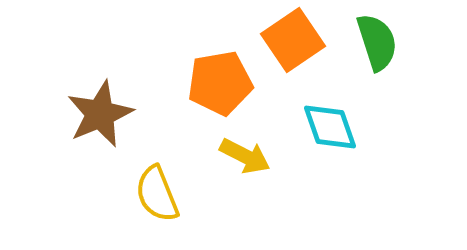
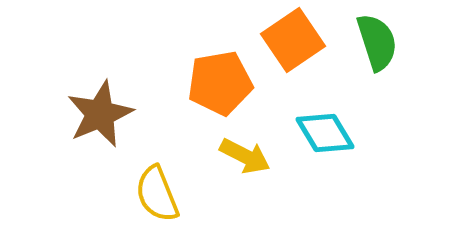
cyan diamond: moved 5 px left, 6 px down; rotated 12 degrees counterclockwise
